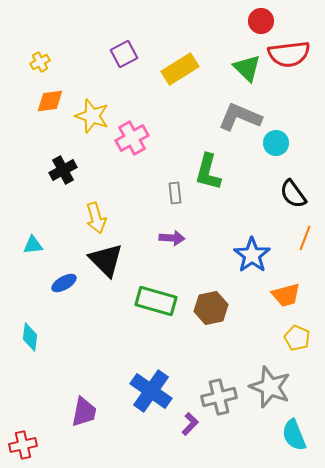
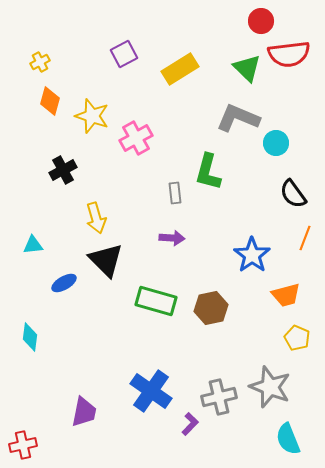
orange diamond: rotated 68 degrees counterclockwise
gray L-shape: moved 2 px left, 1 px down
pink cross: moved 4 px right
cyan semicircle: moved 6 px left, 4 px down
